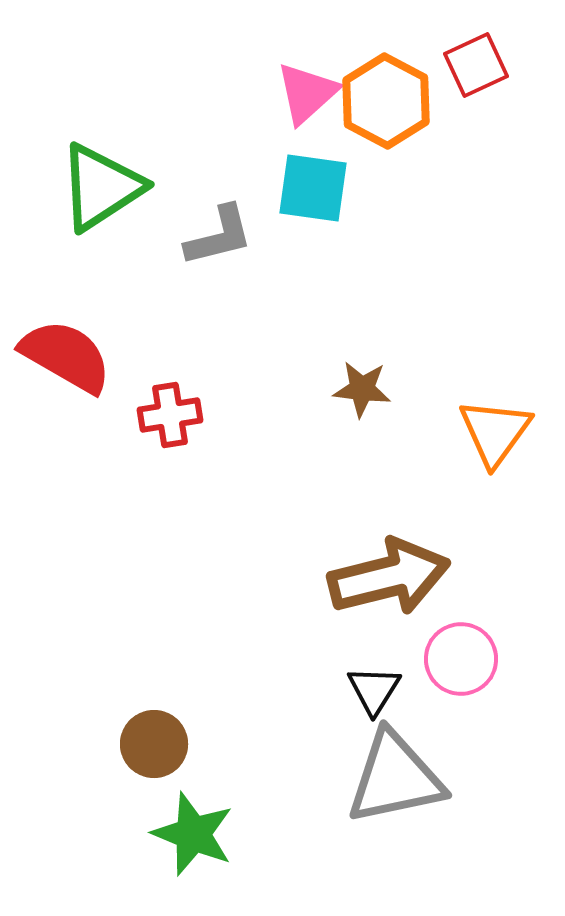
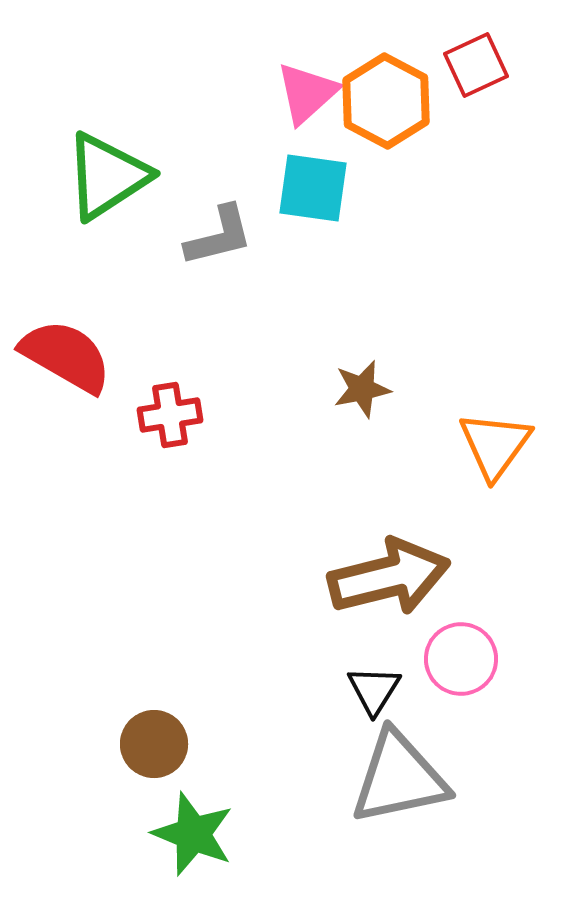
green triangle: moved 6 px right, 11 px up
brown star: rotated 18 degrees counterclockwise
orange triangle: moved 13 px down
gray triangle: moved 4 px right
